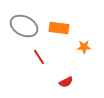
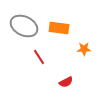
orange star: moved 2 px down
